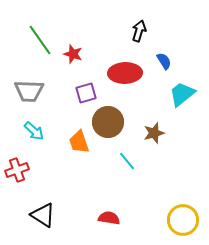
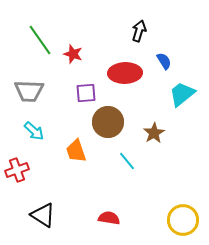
purple square: rotated 10 degrees clockwise
brown star: rotated 15 degrees counterclockwise
orange trapezoid: moved 3 px left, 9 px down
